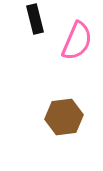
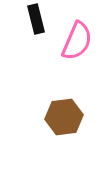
black rectangle: moved 1 px right
